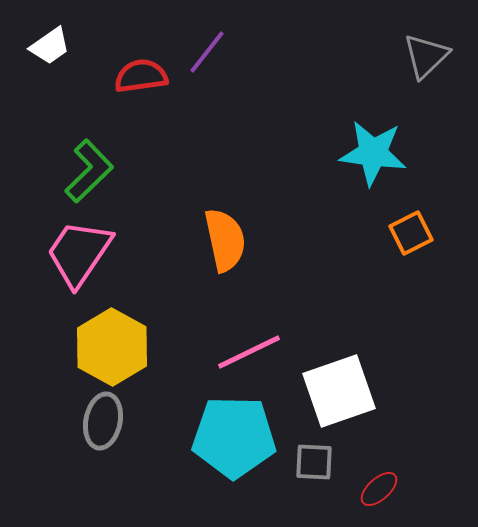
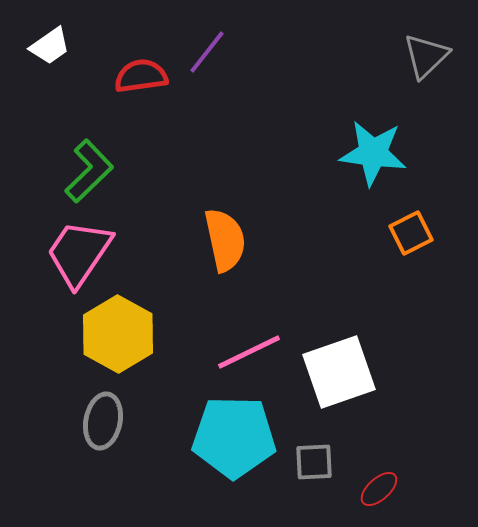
yellow hexagon: moved 6 px right, 13 px up
white square: moved 19 px up
gray square: rotated 6 degrees counterclockwise
